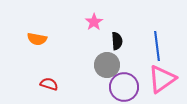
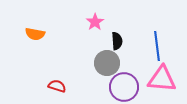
pink star: moved 1 px right
orange semicircle: moved 2 px left, 5 px up
gray circle: moved 2 px up
pink triangle: rotated 40 degrees clockwise
red semicircle: moved 8 px right, 2 px down
